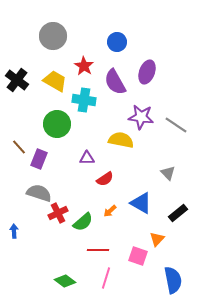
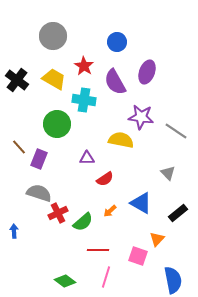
yellow trapezoid: moved 1 px left, 2 px up
gray line: moved 6 px down
pink line: moved 1 px up
